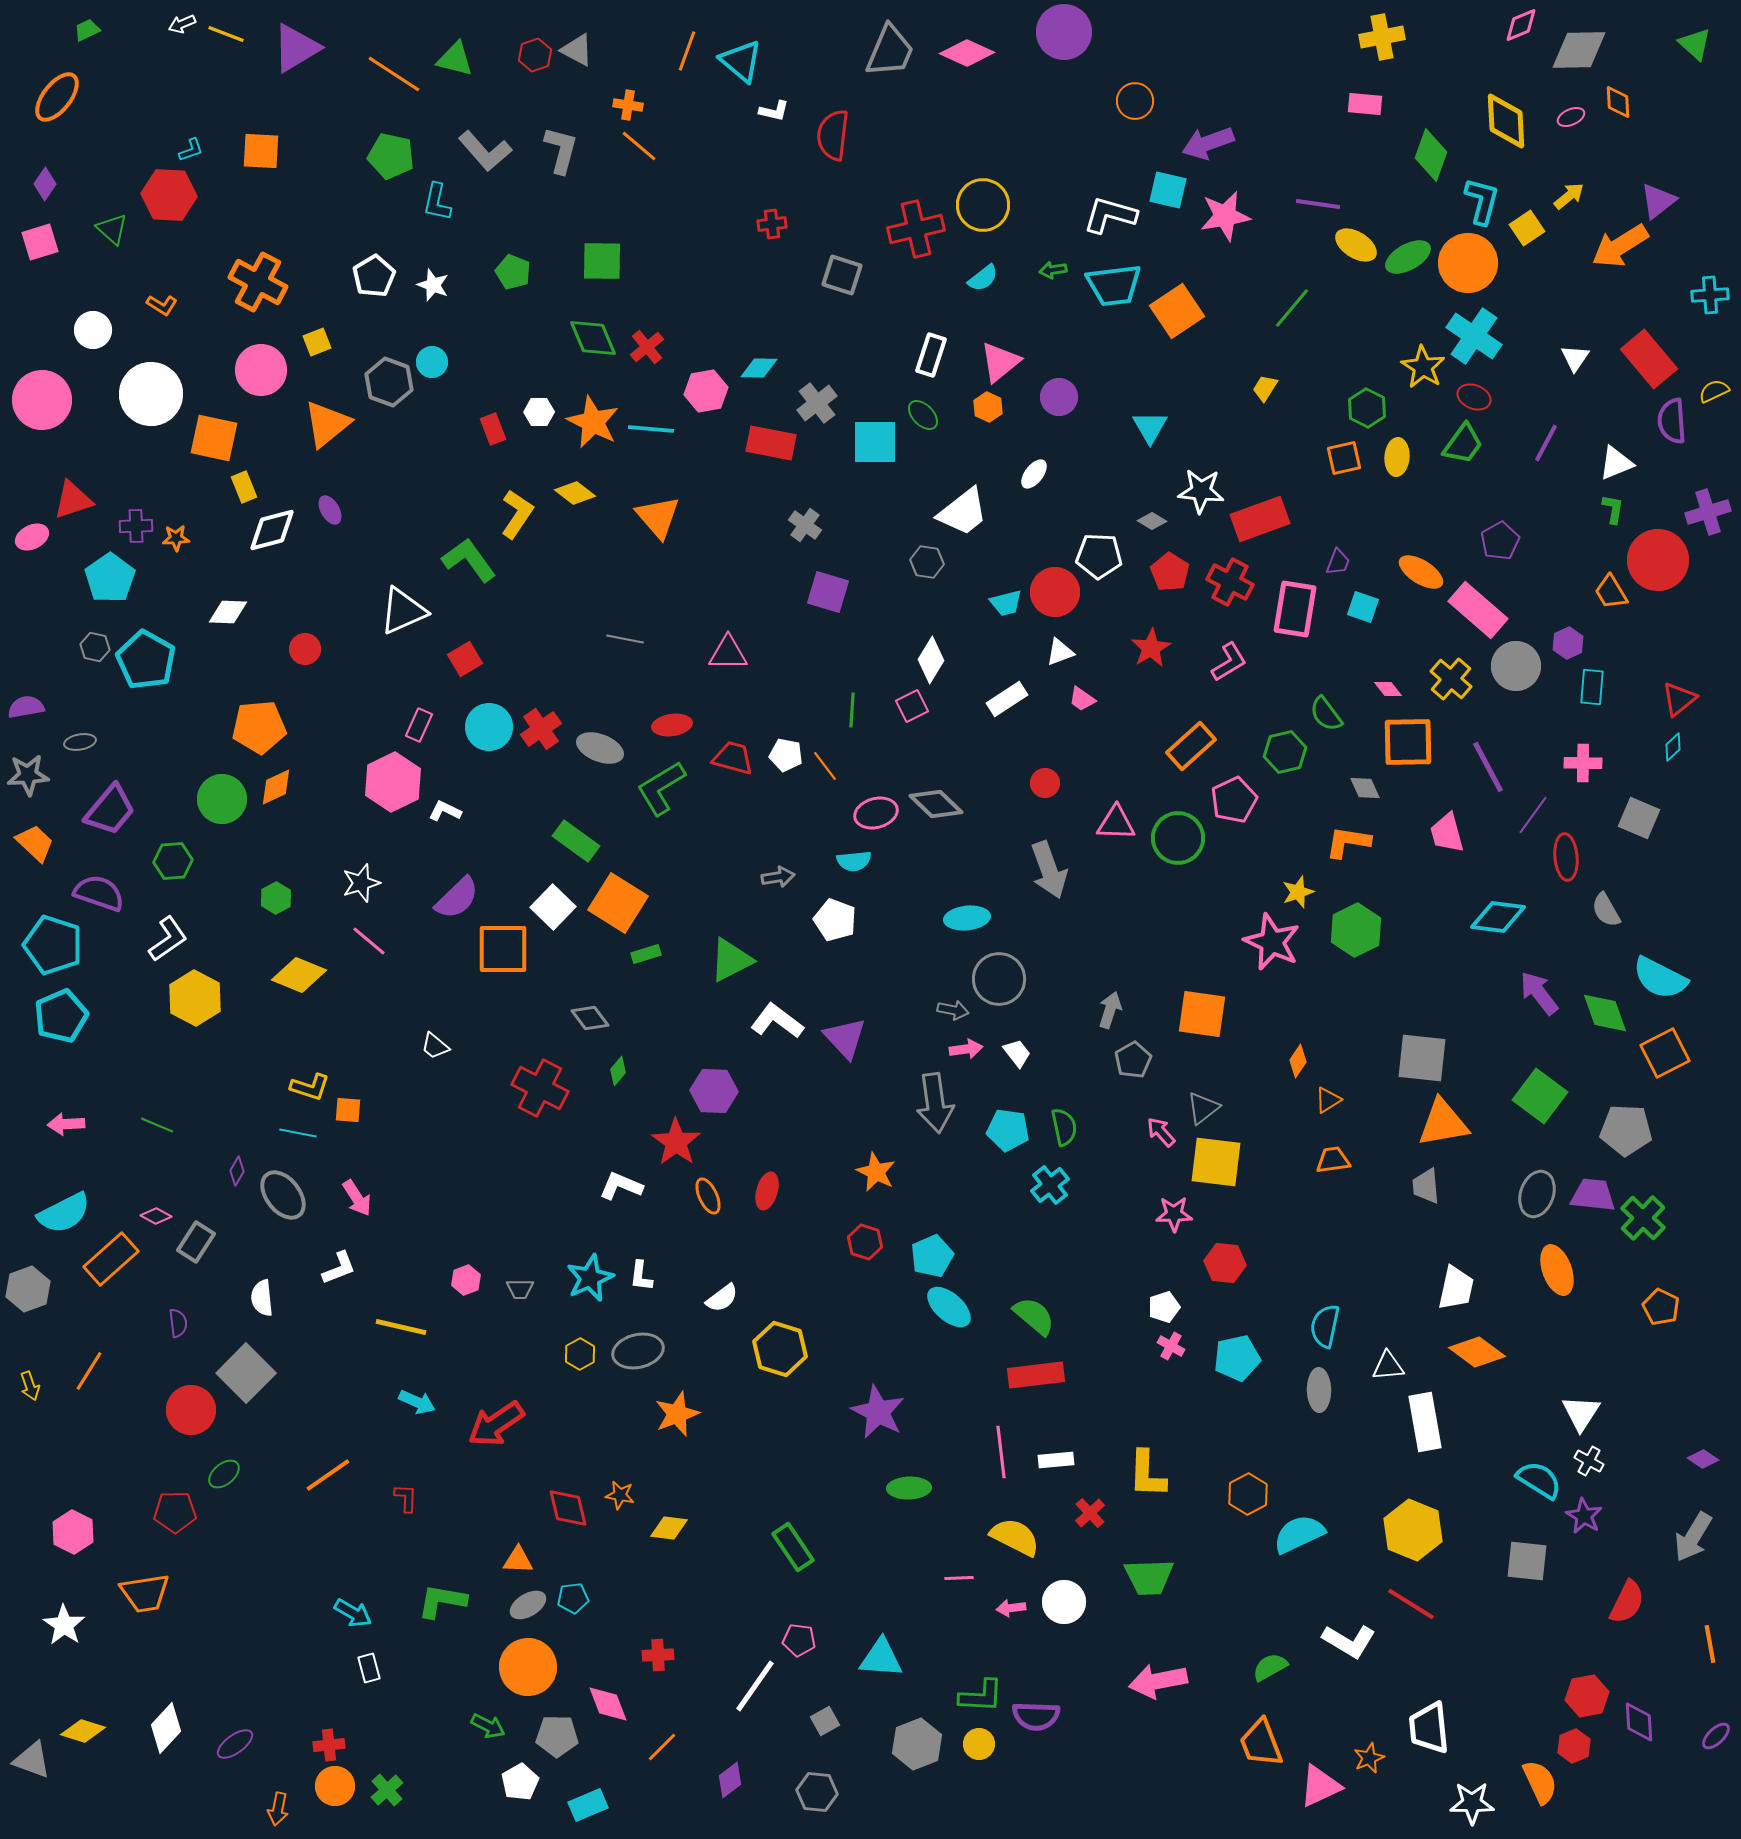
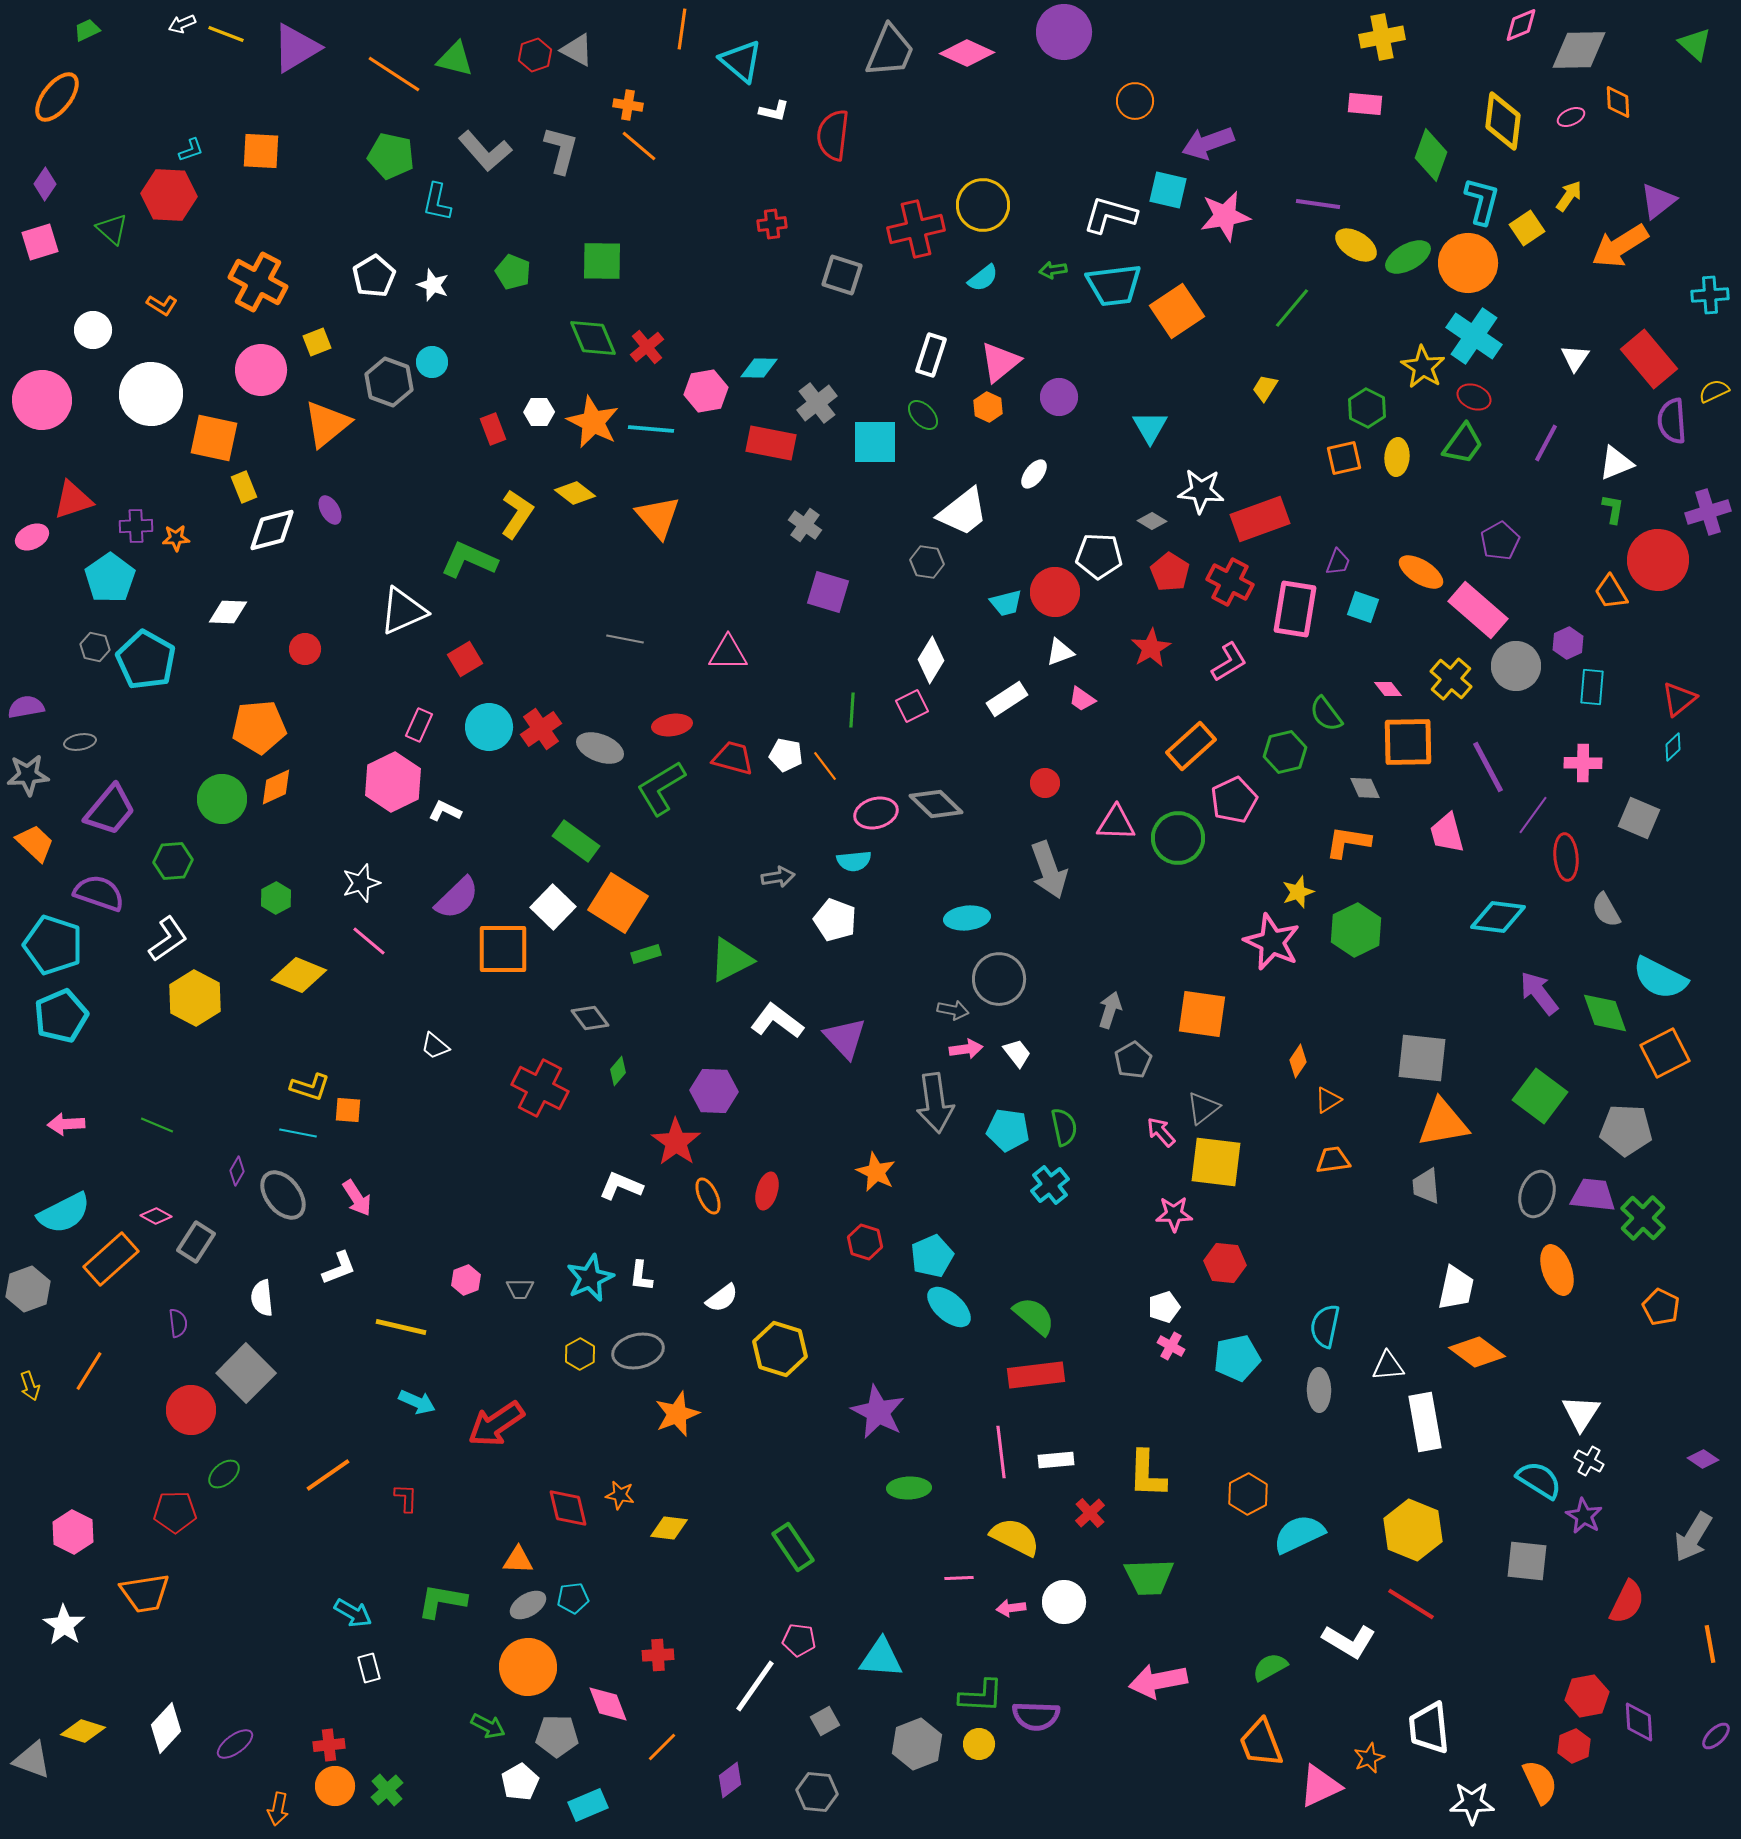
orange line at (687, 51): moved 5 px left, 22 px up; rotated 12 degrees counterclockwise
yellow diamond at (1506, 121): moved 3 px left; rotated 10 degrees clockwise
yellow arrow at (1569, 196): rotated 16 degrees counterclockwise
green L-shape at (469, 560): rotated 30 degrees counterclockwise
